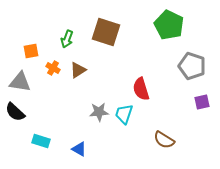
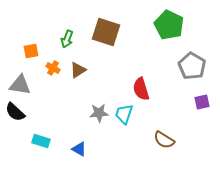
gray pentagon: rotated 12 degrees clockwise
gray triangle: moved 3 px down
gray star: moved 1 px down
